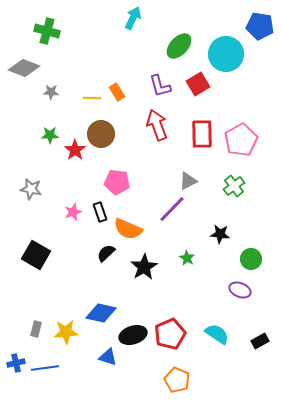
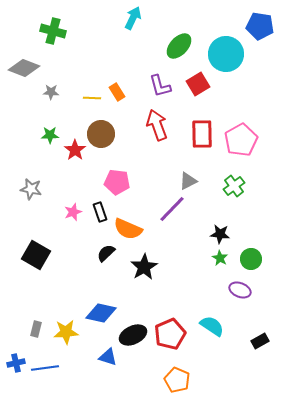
green cross at (47, 31): moved 6 px right
green star at (187, 258): moved 33 px right
cyan semicircle at (217, 334): moved 5 px left, 8 px up
black ellipse at (133, 335): rotated 8 degrees counterclockwise
